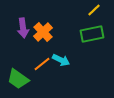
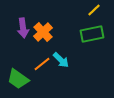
cyan arrow: rotated 18 degrees clockwise
